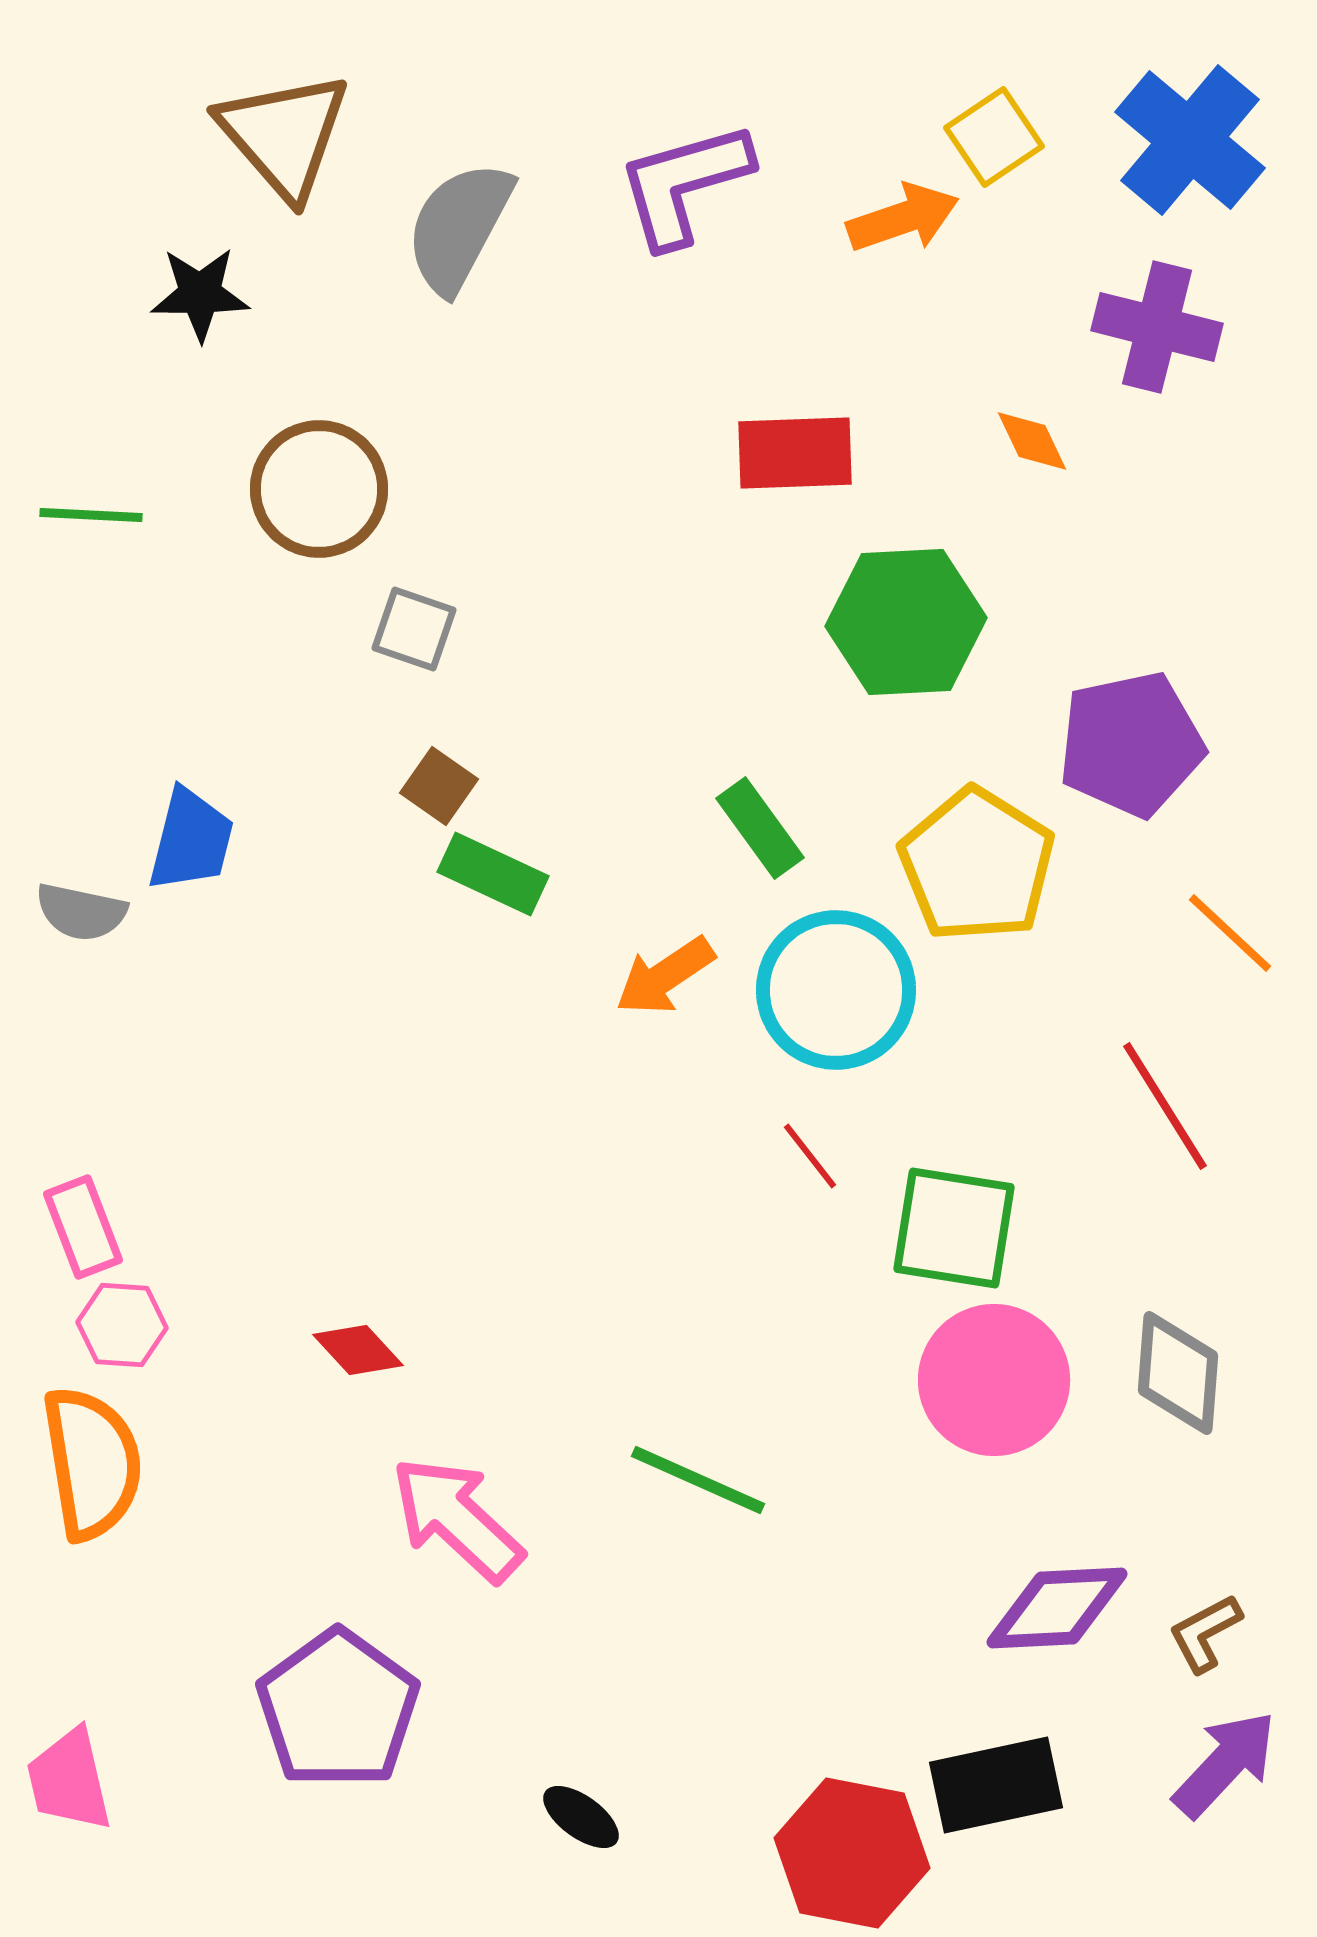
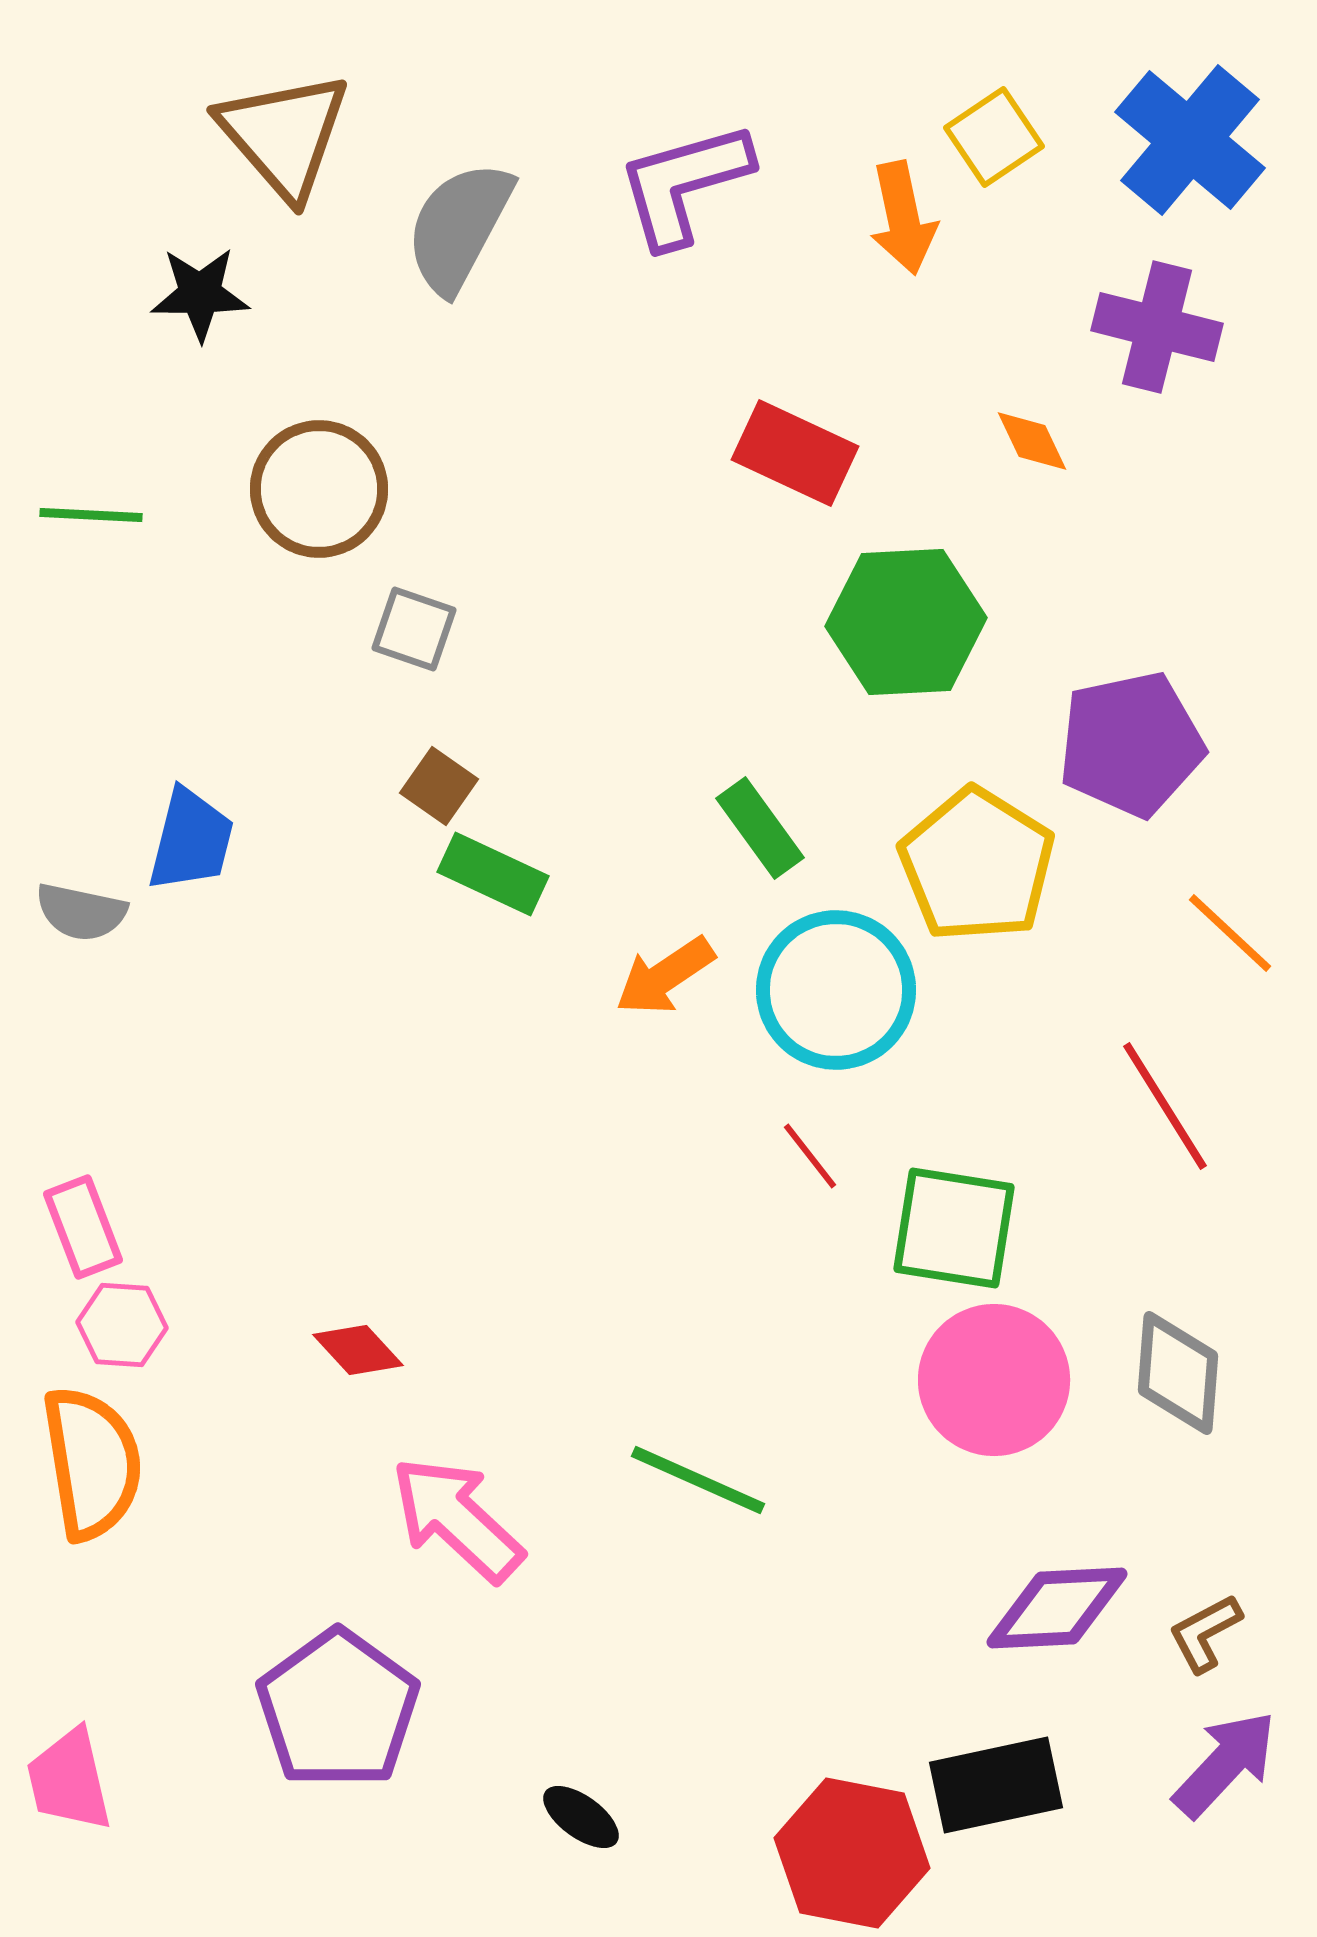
orange arrow at (903, 218): rotated 97 degrees clockwise
red rectangle at (795, 453): rotated 27 degrees clockwise
